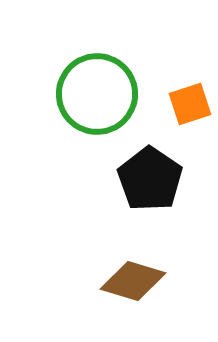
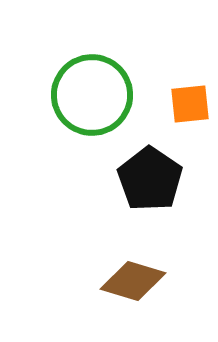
green circle: moved 5 px left, 1 px down
orange square: rotated 12 degrees clockwise
